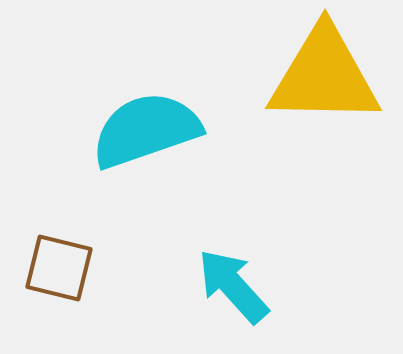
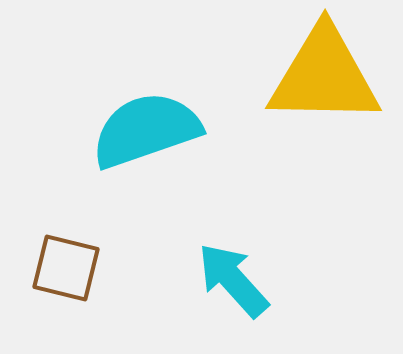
brown square: moved 7 px right
cyan arrow: moved 6 px up
